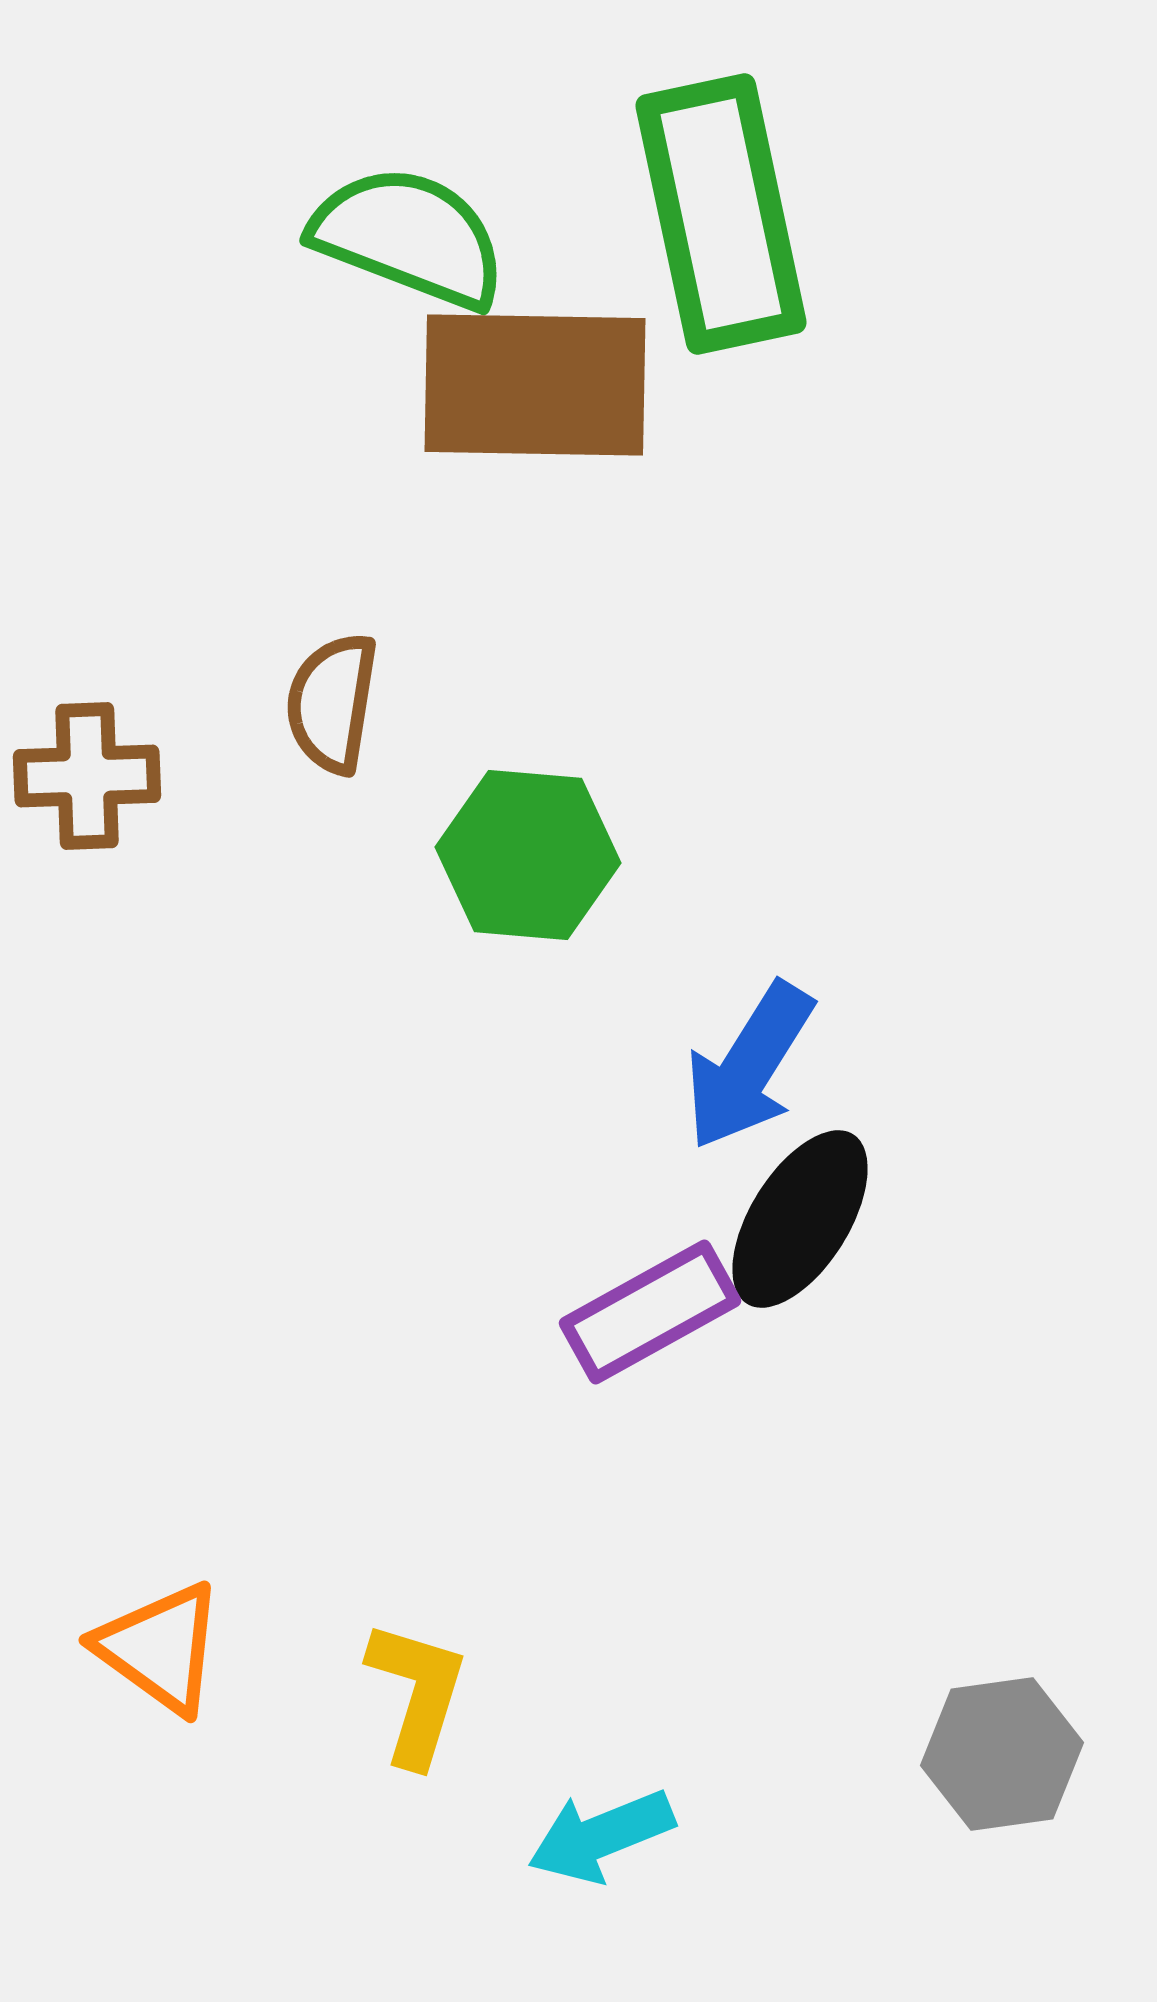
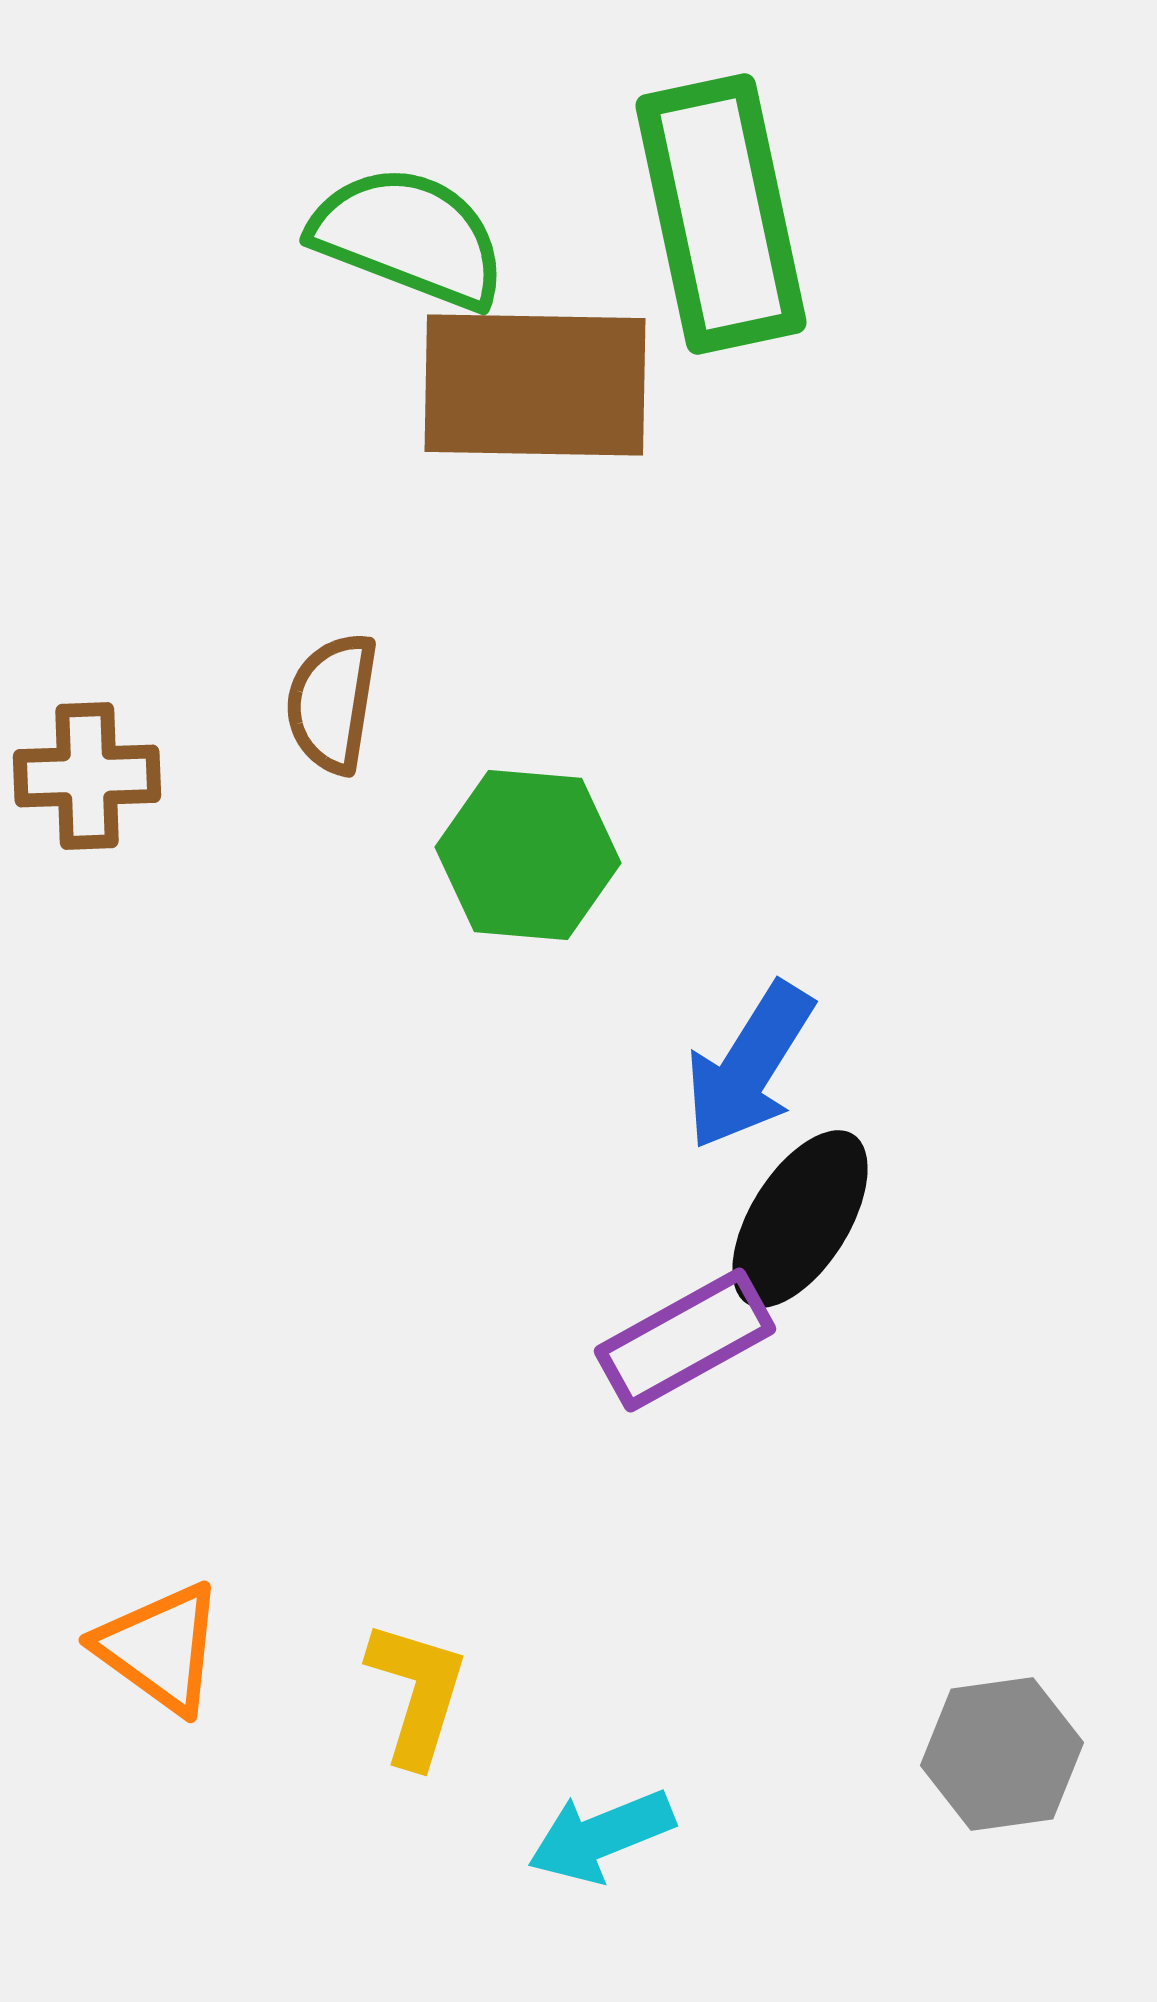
purple rectangle: moved 35 px right, 28 px down
